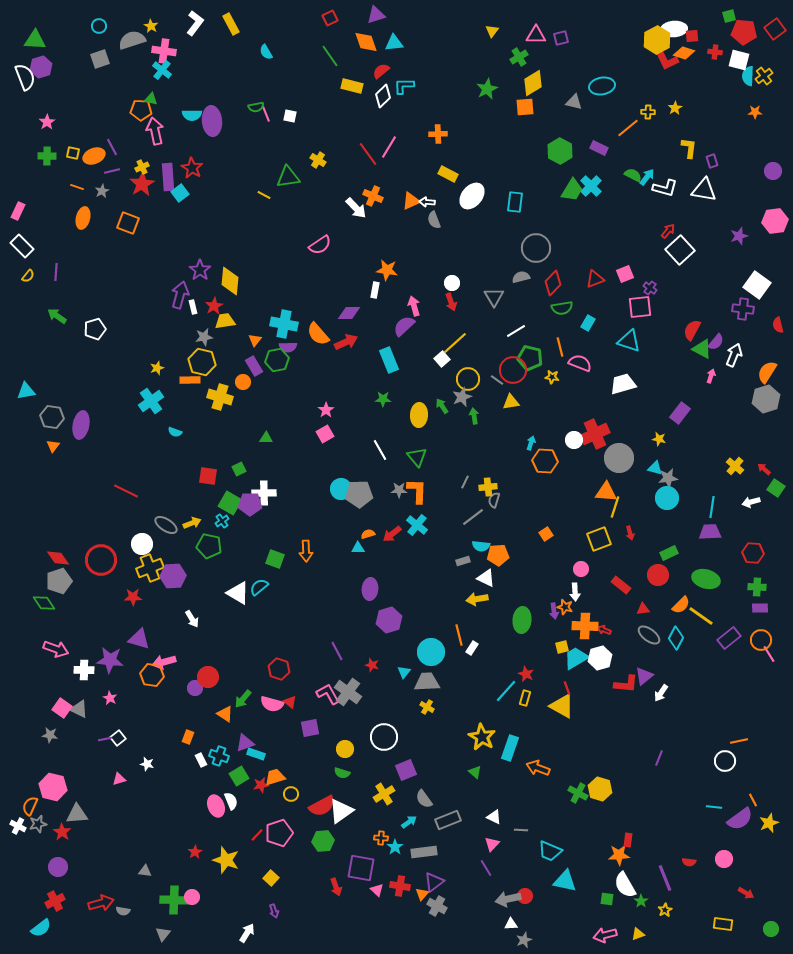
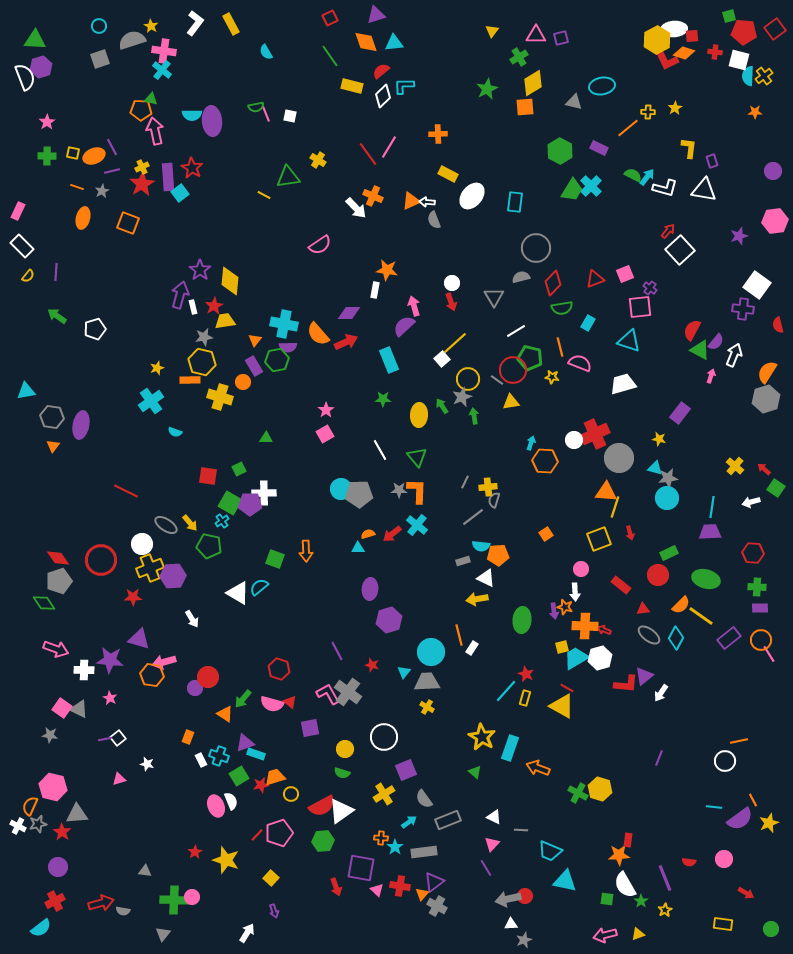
green triangle at (702, 349): moved 2 px left, 1 px down
yellow arrow at (192, 523): moved 2 px left; rotated 72 degrees clockwise
red line at (567, 688): rotated 40 degrees counterclockwise
